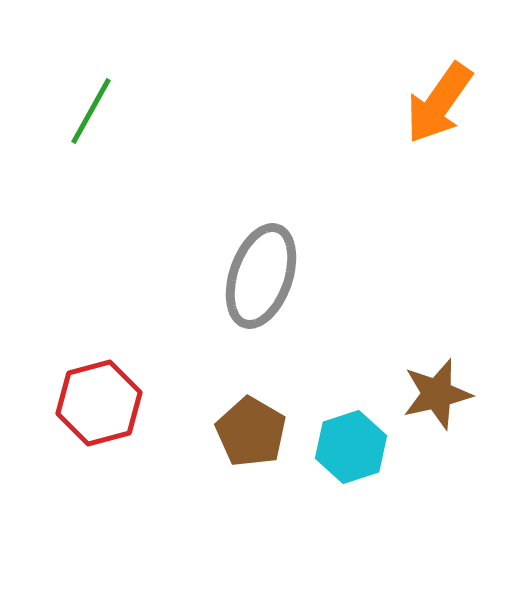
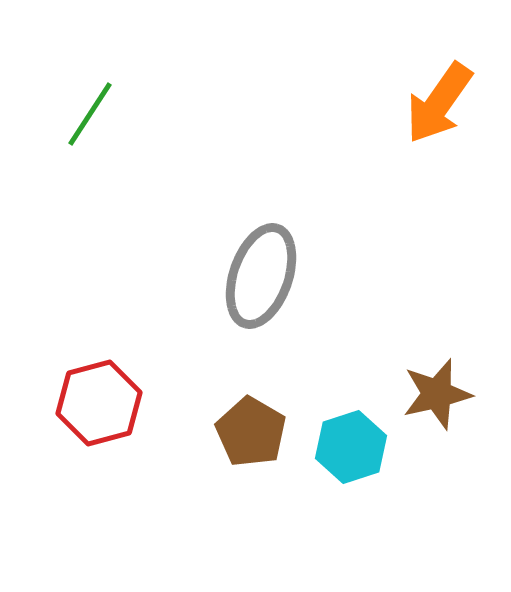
green line: moved 1 px left, 3 px down; rotated 4 degrees clockwise
